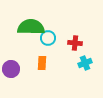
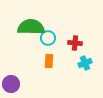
orange rectangle: moved 7 px right, 2 px up
purple circle: moved 15 px down
